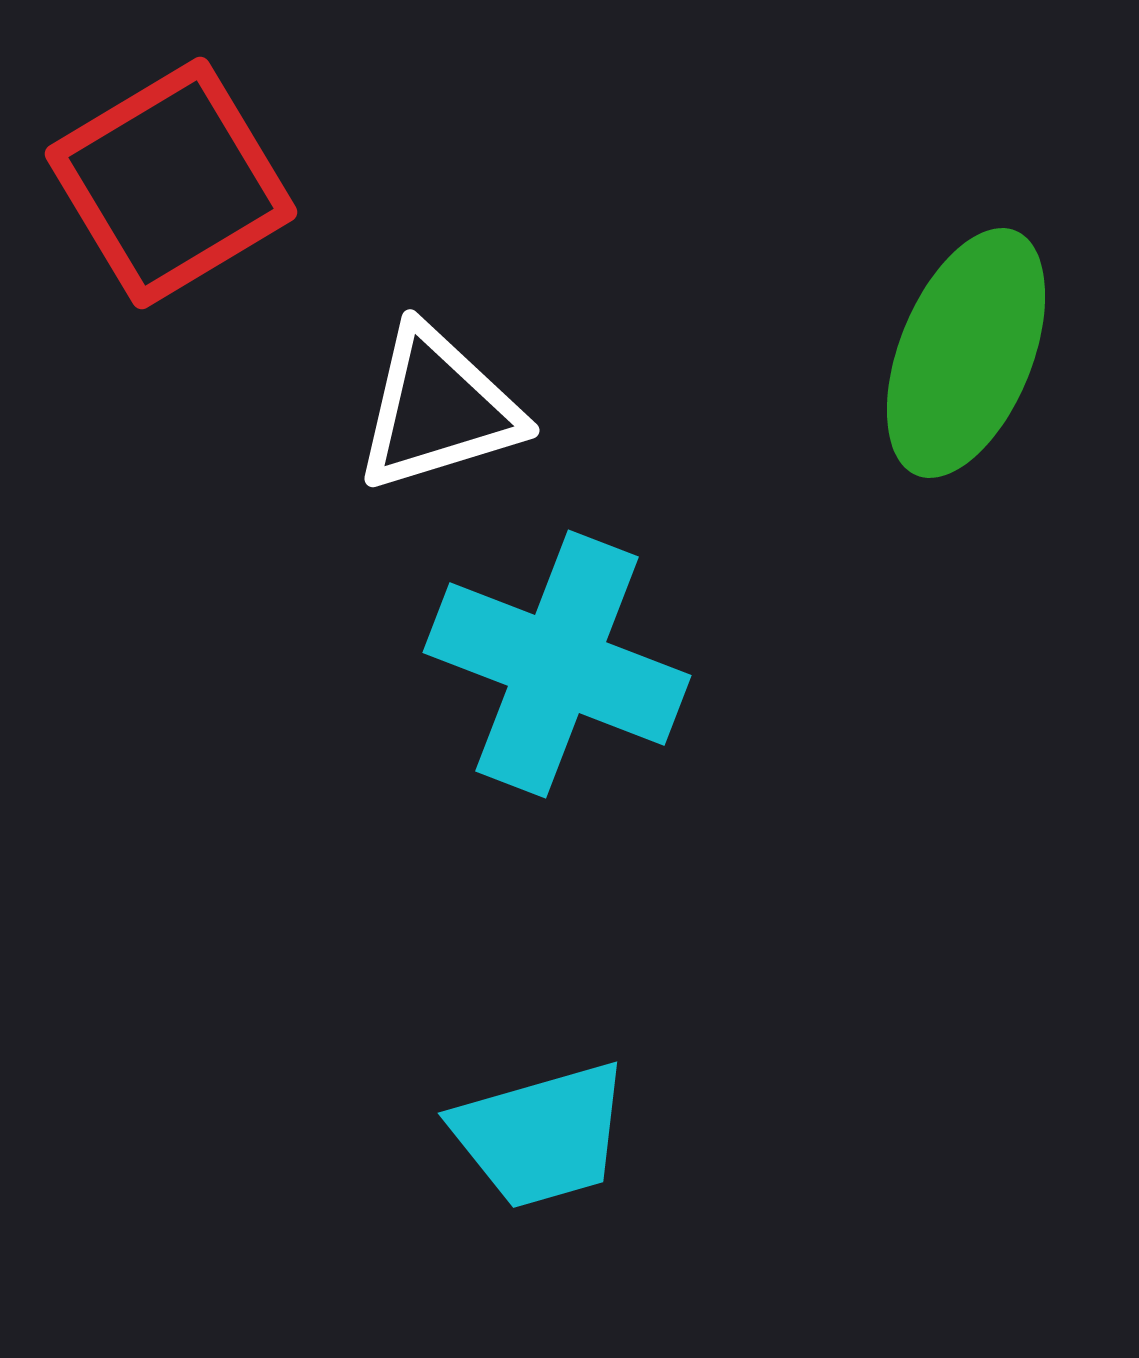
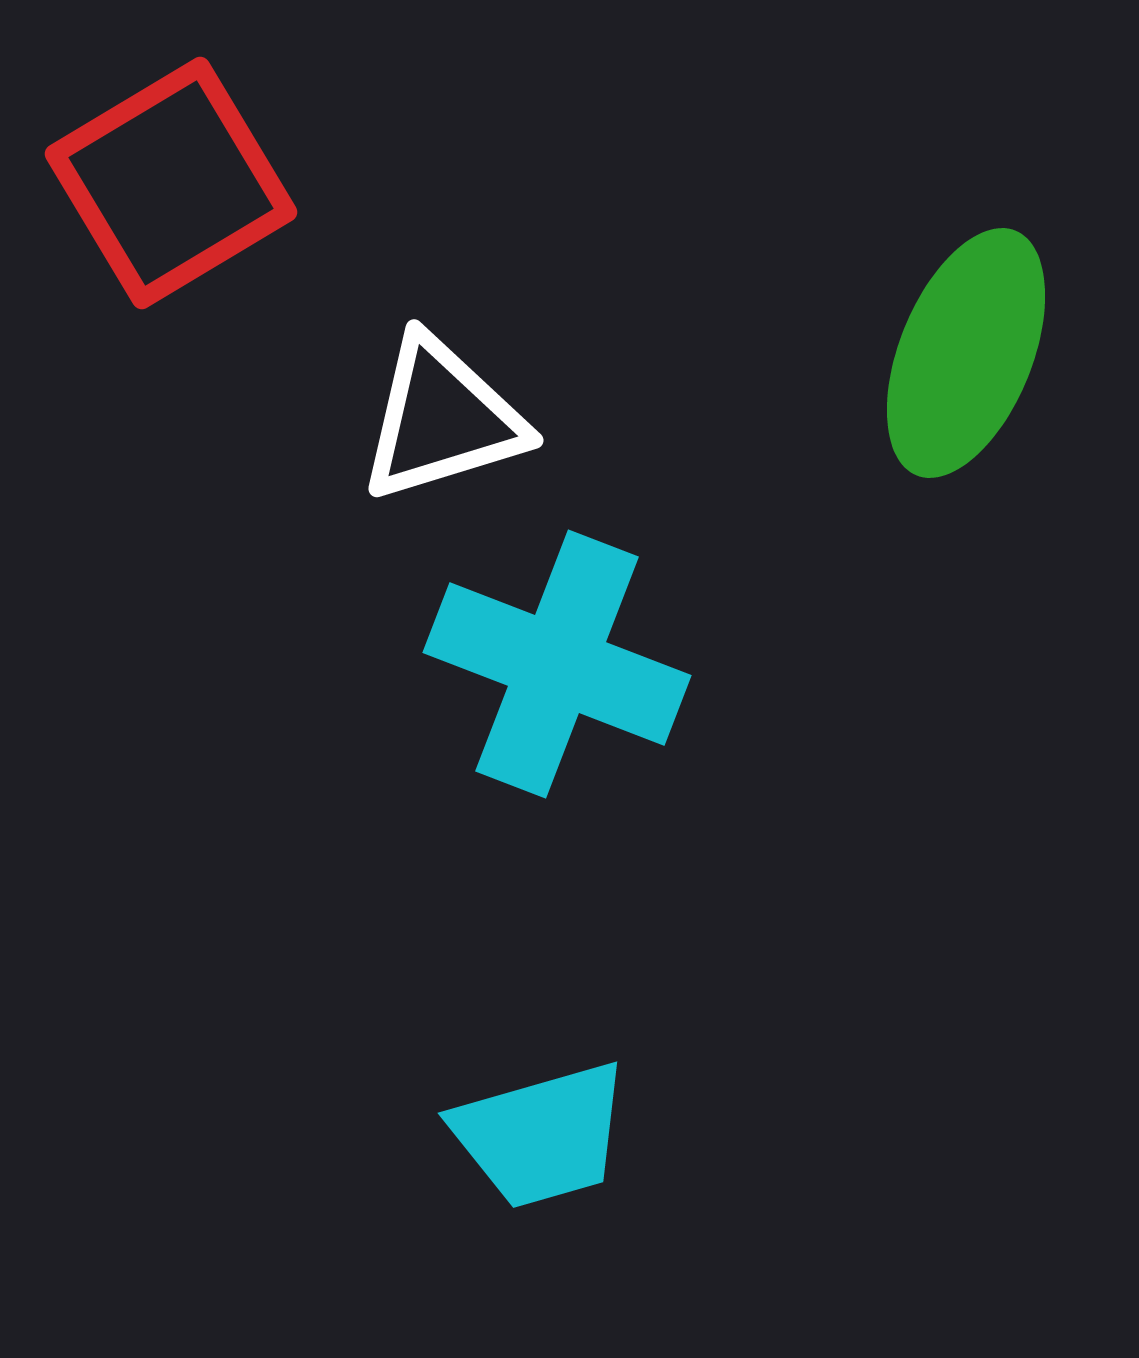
white triangle: moved 4 px right, 10 px down
